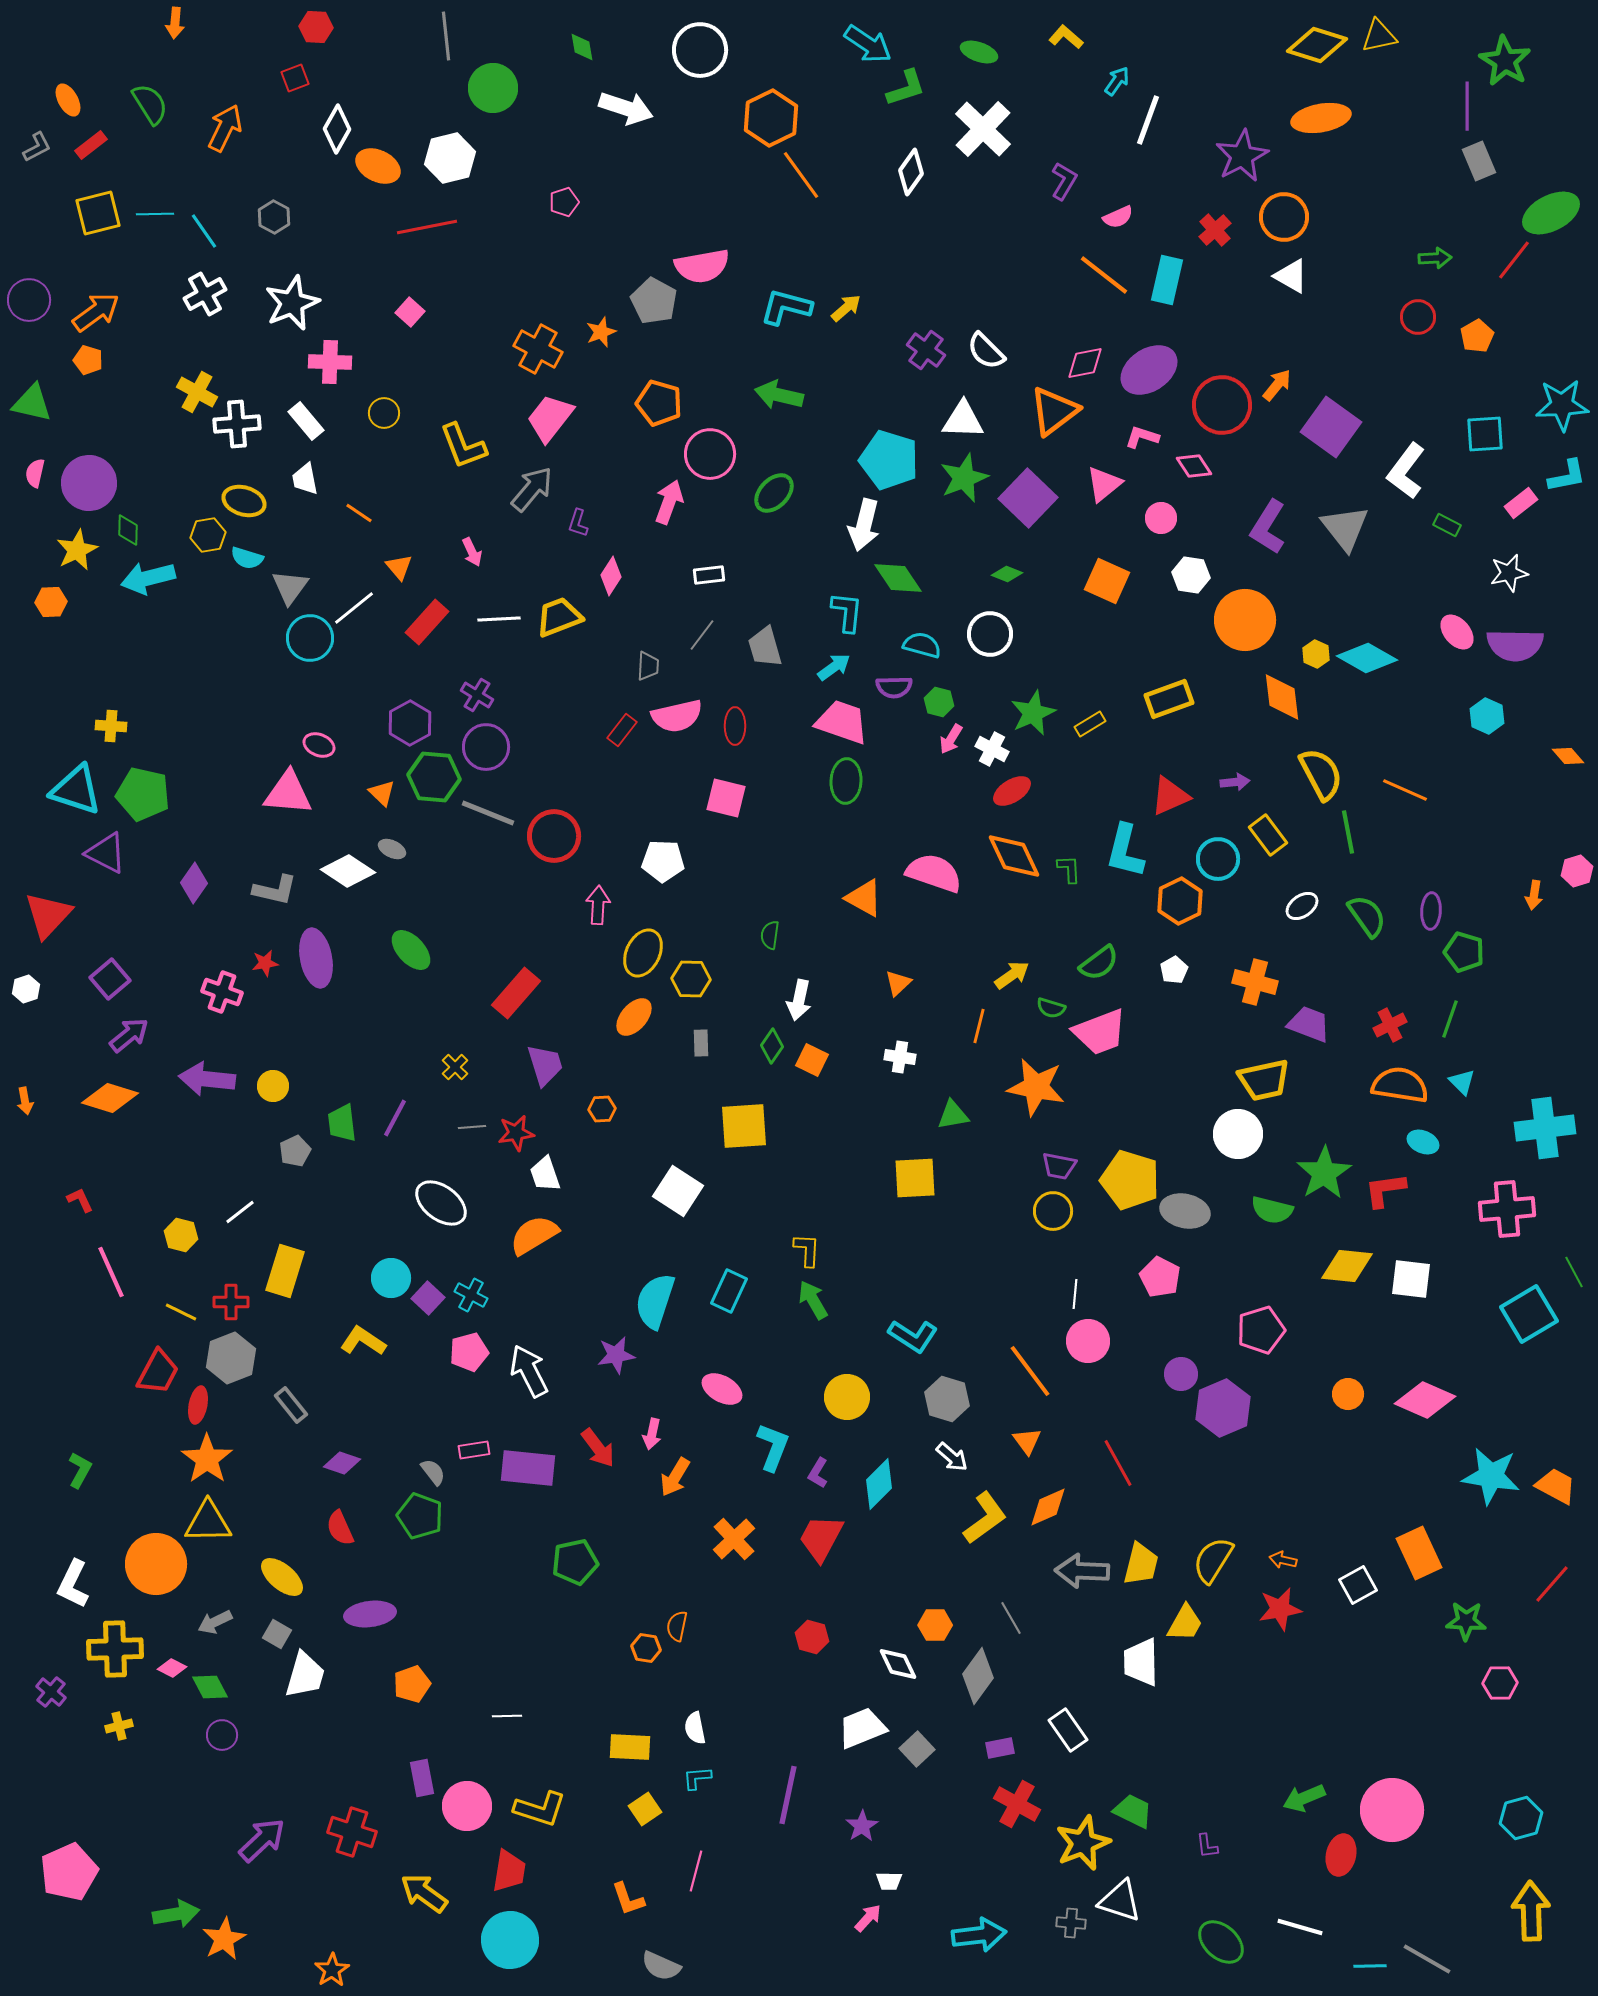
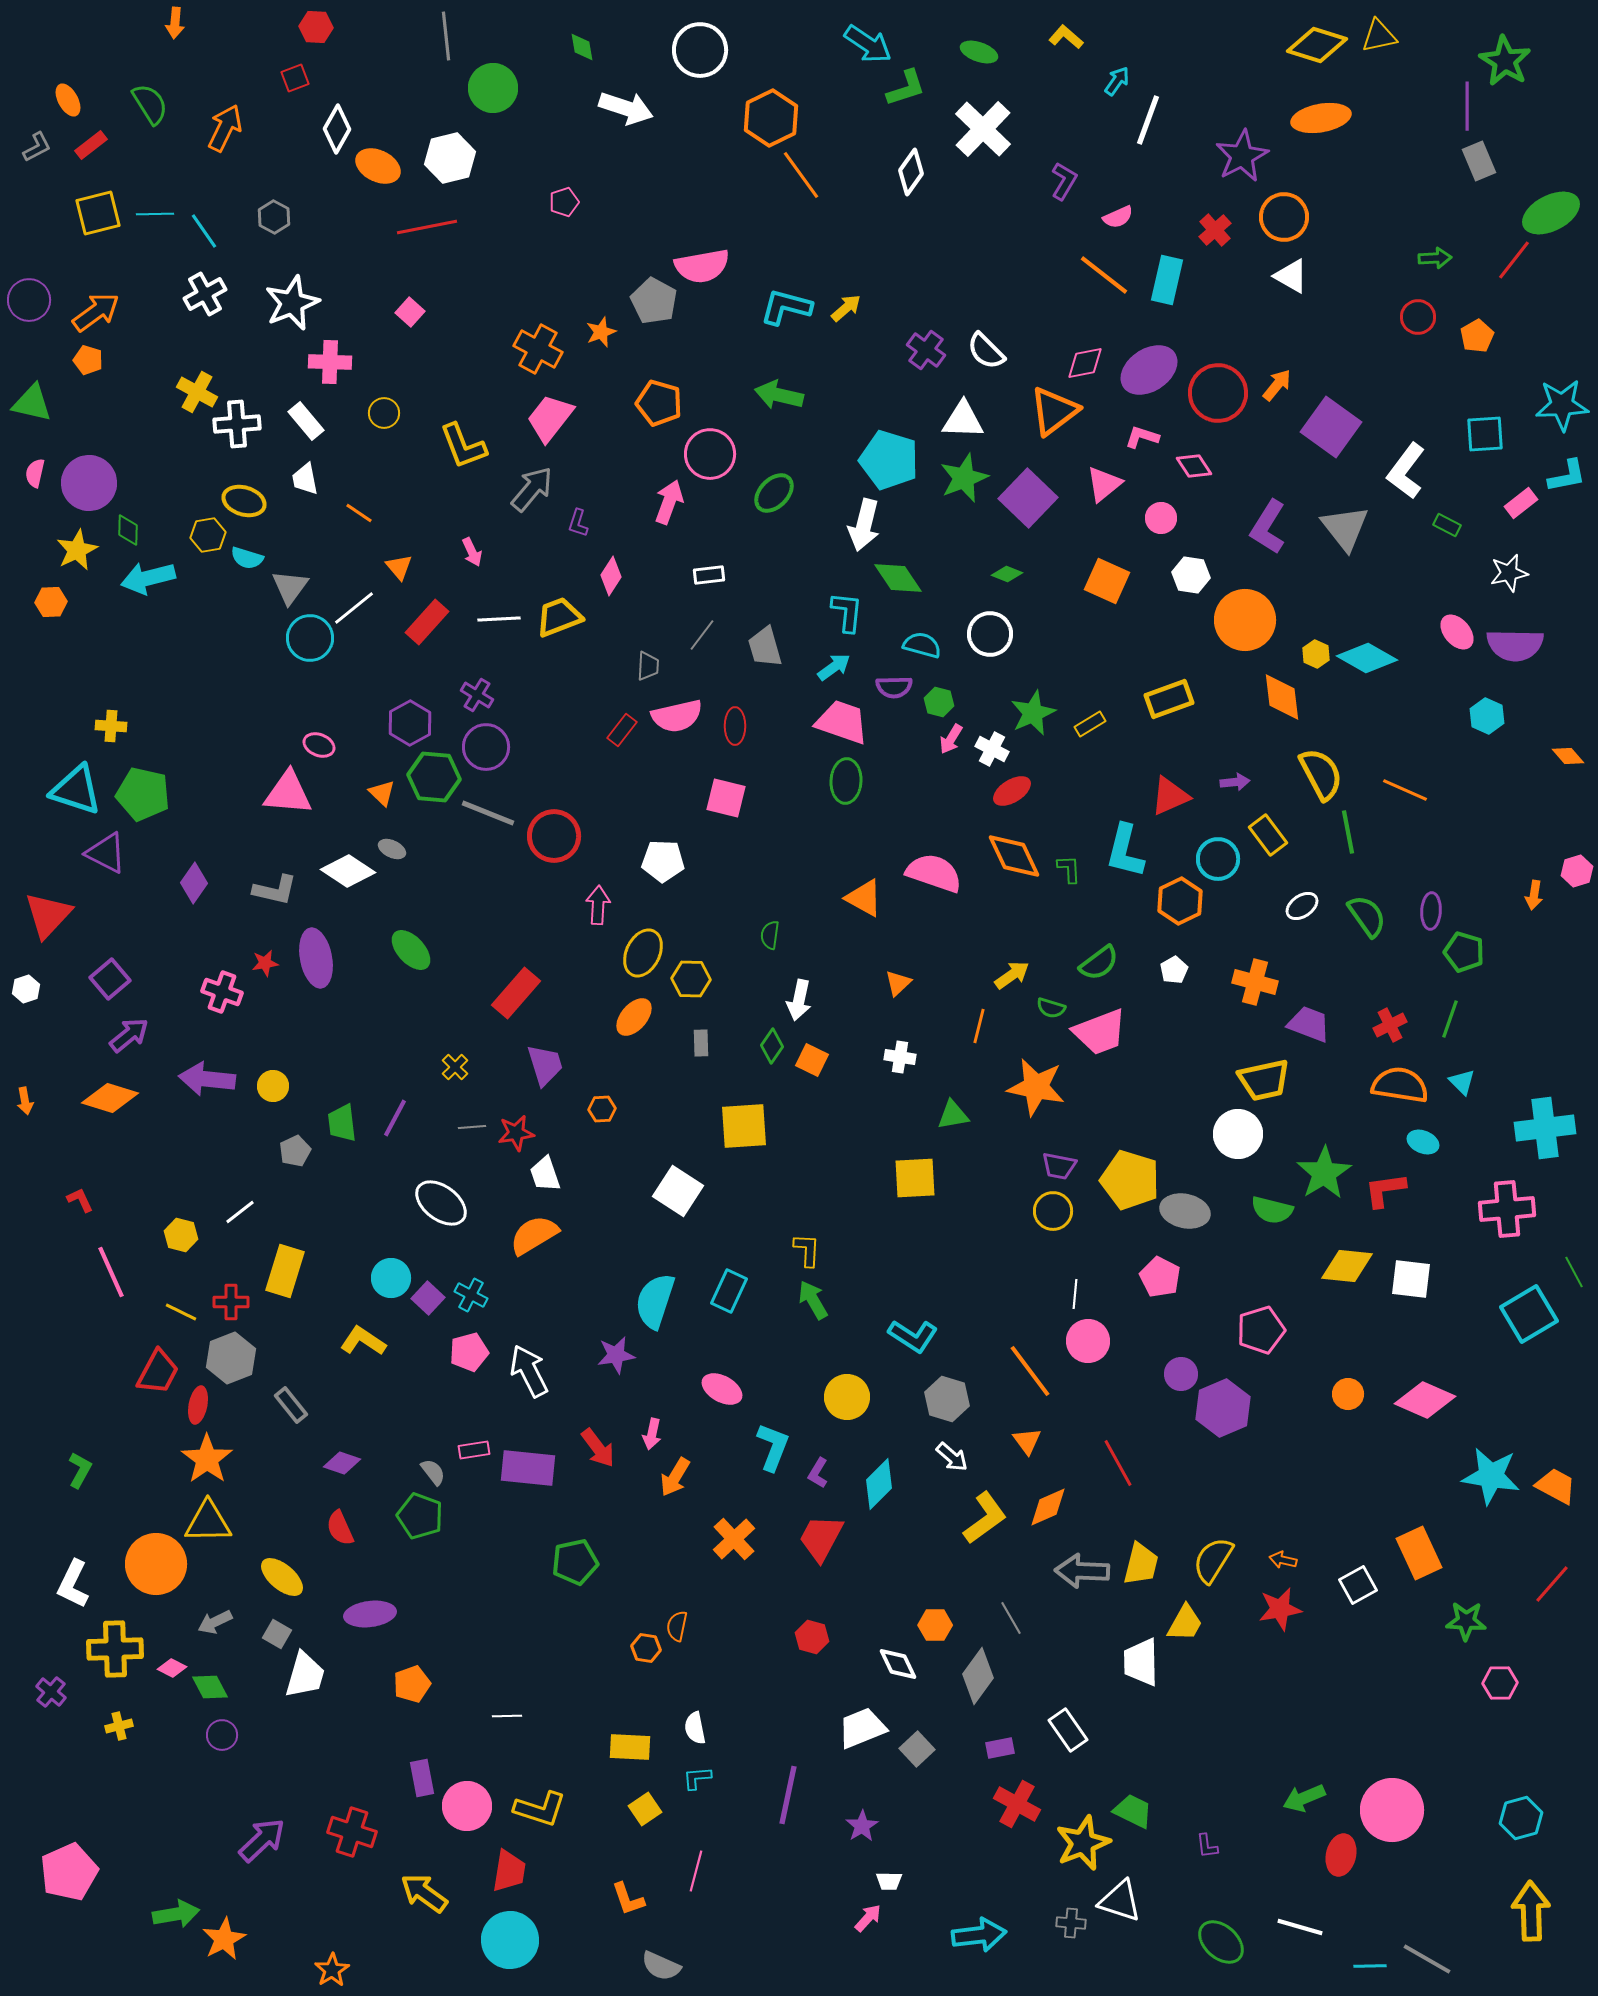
red circle at (1222, 405): moved 4 px left, 12 px up
